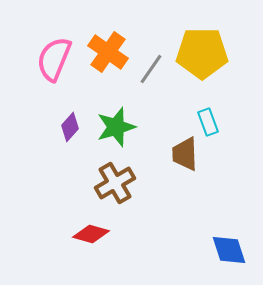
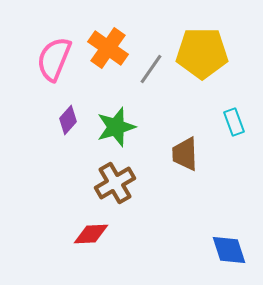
orange cross: moved 4 px up
cyan rectangle: moved 26 px right
purple diamond: moved 2 px left, 7 px up
red diamond: rotated 18 degrees counterclockwise
